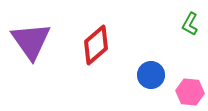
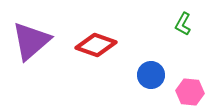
green L-shape: moved 7 px left
purple triangle: rotated 24 degrees clockwise
red diamond: rotated 60 degrees clockwise
